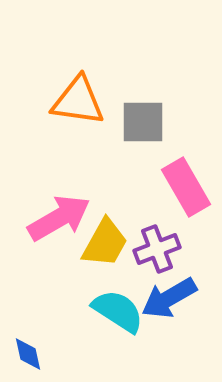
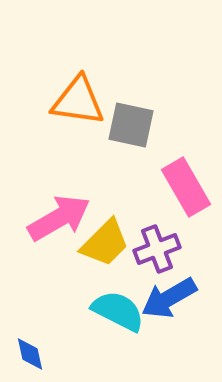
gray square: moved 12 px left, 3 px down; rotated 12 degrees clockwise
yellow trapezoid: rotated 16 degrees clockwise
cyan semicircle: rotated 6 degrees counterclockwise
blue diamond: moved 2 px right
